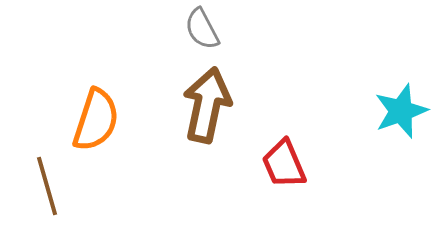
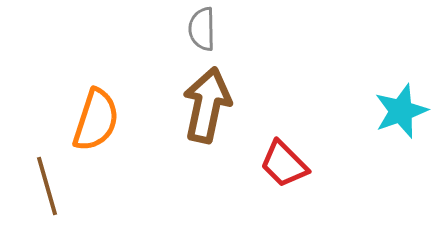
gray semicircle: rotated 27 degrees clockwise
red trapezoid: rotated 22 degrees counterclockwise
